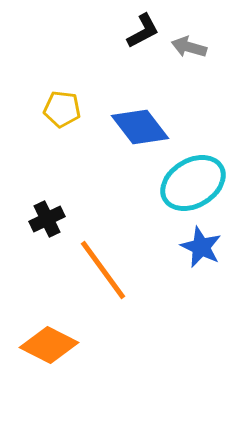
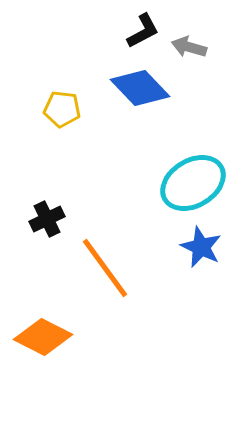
blue diamond: moved 39 px up; rotated 6 degrees counterclockwise
orange line: moved 2 px right, 2 px up
orange diamond: moved 6 px left, 8 px up
